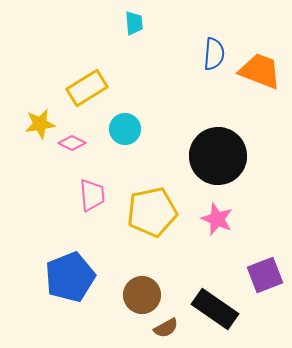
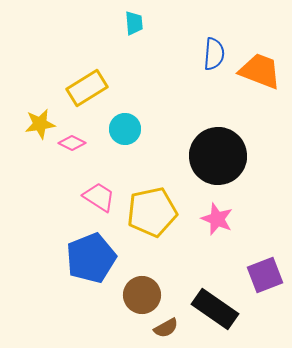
pink trapezoid: moved 7 px right, 2 px down; rotated 52 degrees counterclockwise
blue pentagon: moved 21 px right, 19 px up
